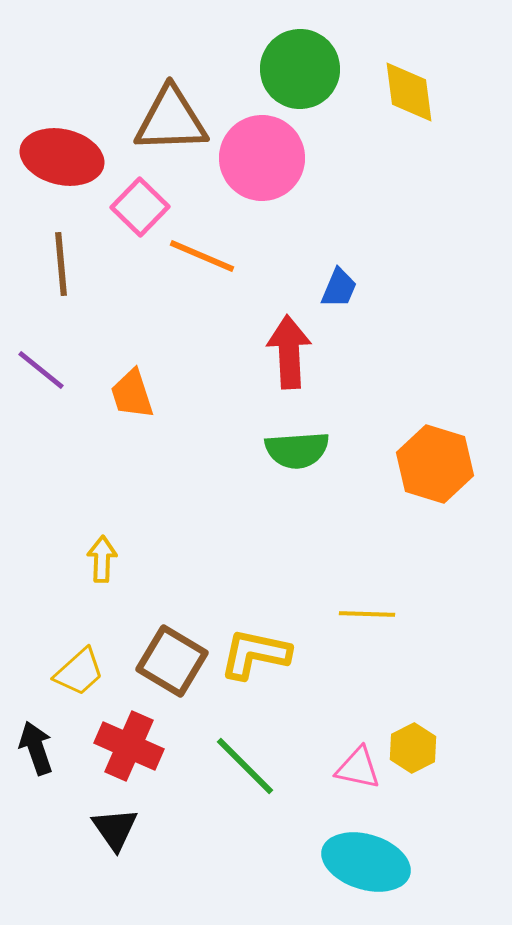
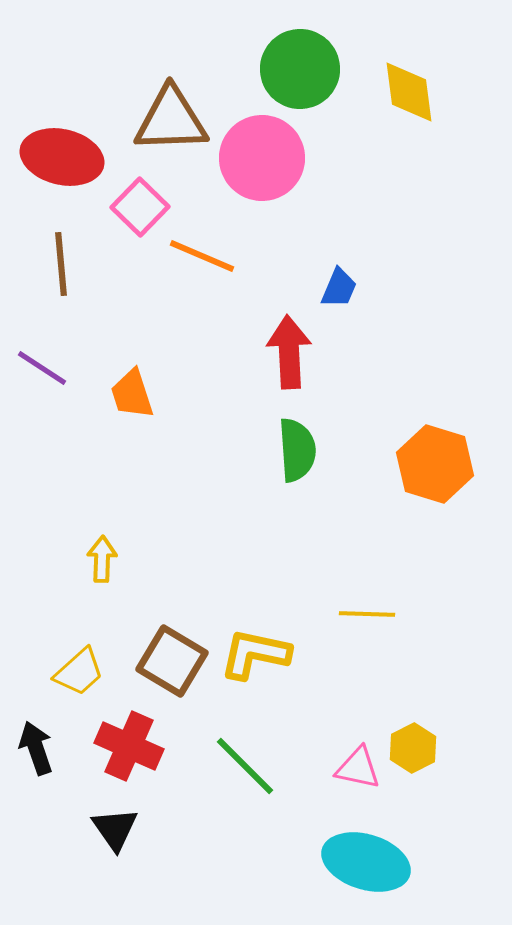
purple line: moved 1 px right, 2 px up; rotated 6 degrees counterclockwise
green semicircle: rotated 90 degrees counterclockwise
